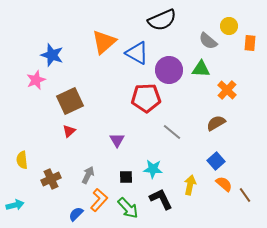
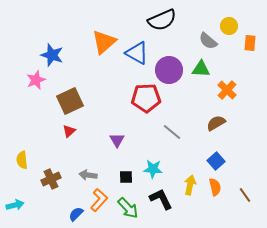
gray arrow: rotated 108 degrees counterclockwise
orange semicircle: moved 9 px left, 3 px down; rotated 36 degrees clockwise
